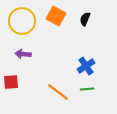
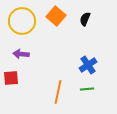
orange square: rotated 12 degrees clockwise
purple arrow: moved 2 px left
blue cross: moved 2 px right, 1 px up
red square: moved 4 px up
orange line: rotated 65 degrees clockwise
